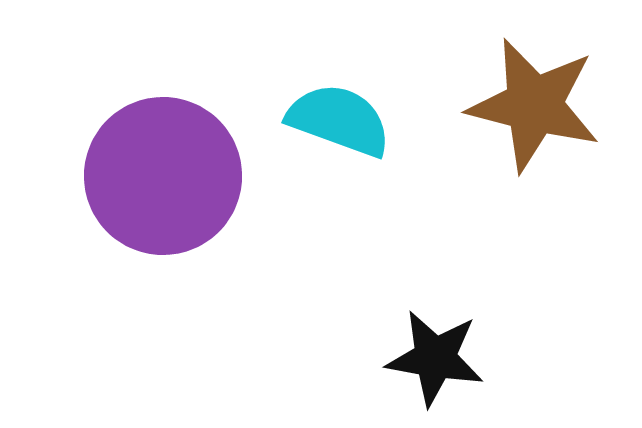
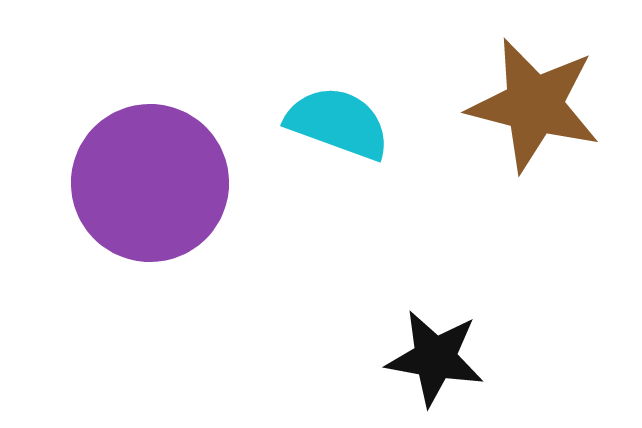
cyan semicircle: moved 1 px left, 3 px down
purple circle: moved 13 px left, 7 px down
